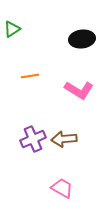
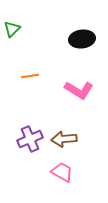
green triangle: rotated 12 degrees counterclockwise
purple cross: moved 3 px left
pink trapezoid: moved 16 px up
